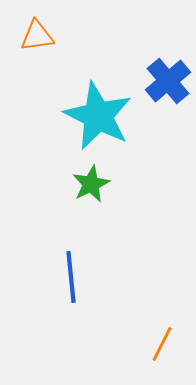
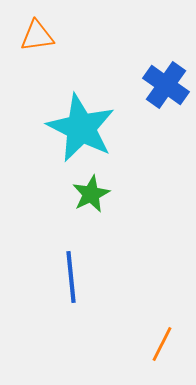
blue cross: moved 2 px left, 4 px down; rotated 15 degrees counterclockwise
cyan star: moved 17 px left, 12 px down
green star: moved 10 px down
